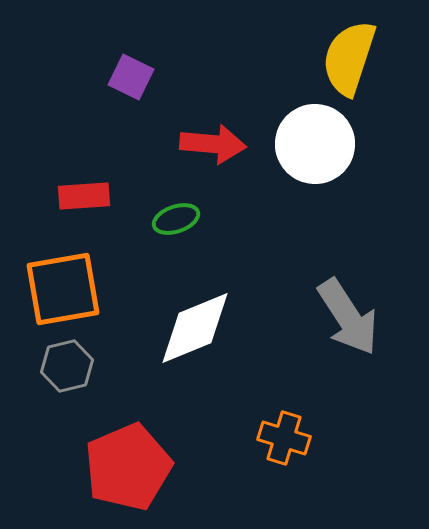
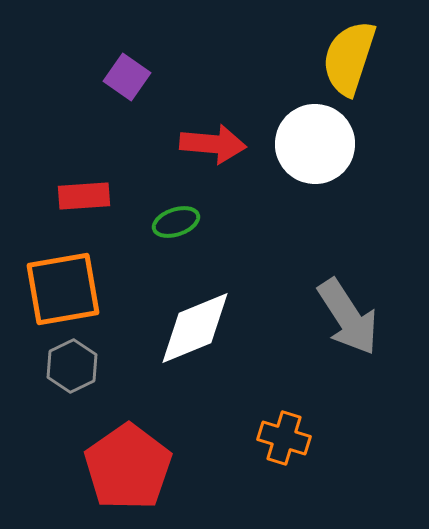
purple square: moved 4 px left; rotated 9 degrees clockwise
green ellipse: moved 3 px down
gray hexagon: moved 5 px right; rotated 12 degrees counterclockwise
red pentagon: rotated 12 degrees counterclockwise
